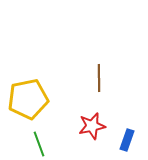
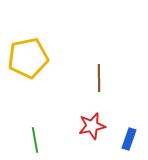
yellow pentagon: moved 41 px up
blue rectangle: moved 2 px right, 1 px up
green line: moved 4 px left, 4 px up; rotated 10 degrees clockwise
